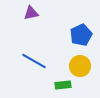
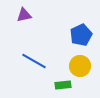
purple triangle: moved 7 px left, 2 px down
